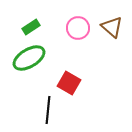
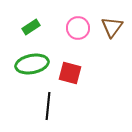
brown triangle: rotated 25 degrees clockwise
green ellipse: moved 3 px right, 6 px down; rotated 20 degrees clockwise
red square: moved 1 px right, 10 px up; rotated 15 degrees counterclockwise
black line: moved 4 px up
